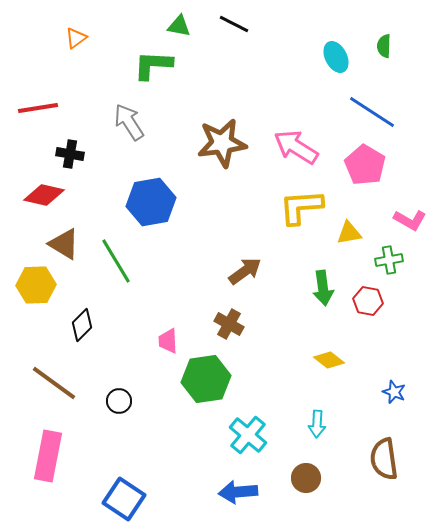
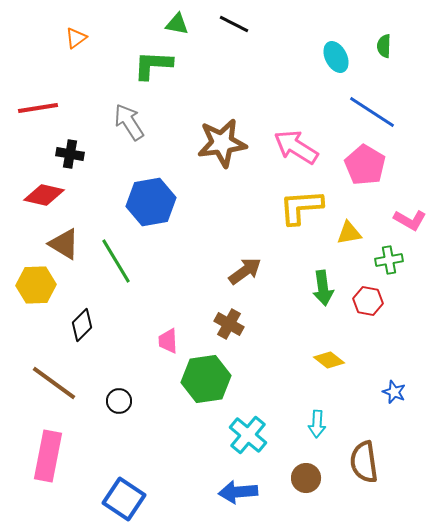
green triangle: moved 2 px left, 2 px up
brown semicircle: moved 20 px left, 3 px down
